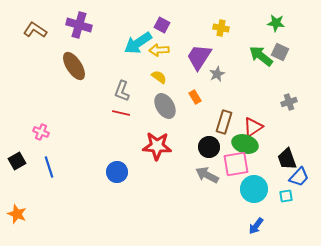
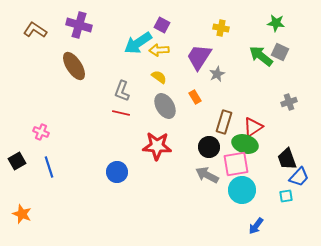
cyan circle: moved 12 px left, 1 px down
orange star: moved 5 px right
